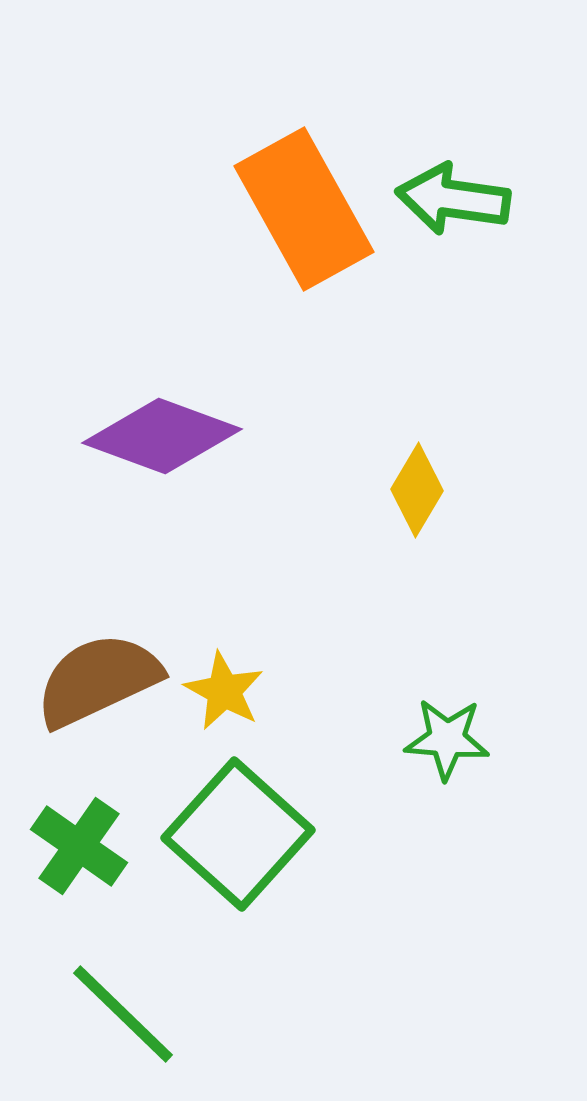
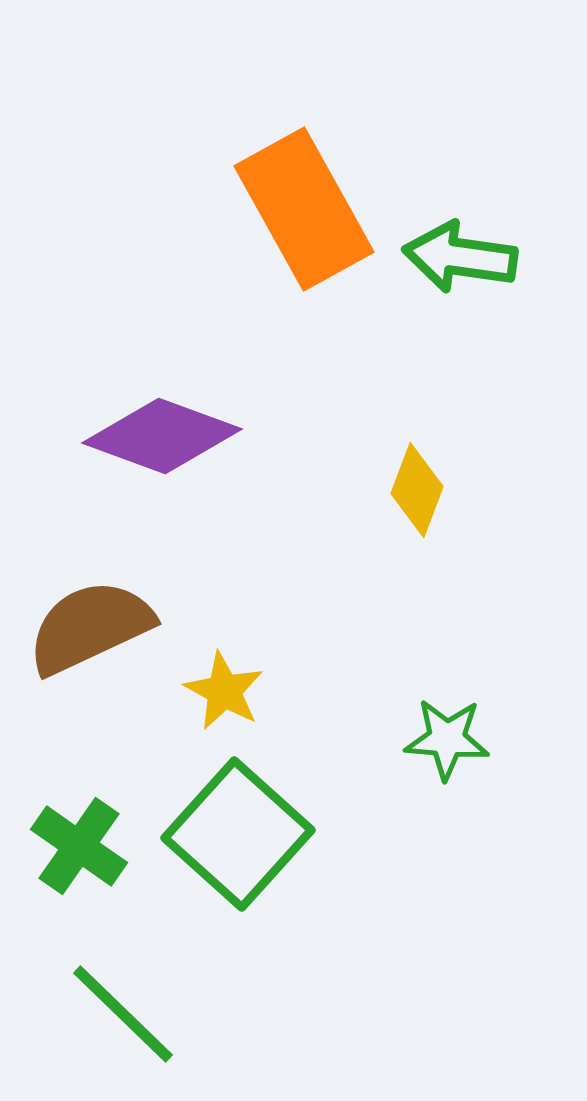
green arrow: moved 7 px right, 58 px down
yellow diamond: rotated 10 degrees counterclockwise
brown semicircle: moved 8 px left, 53 px up
